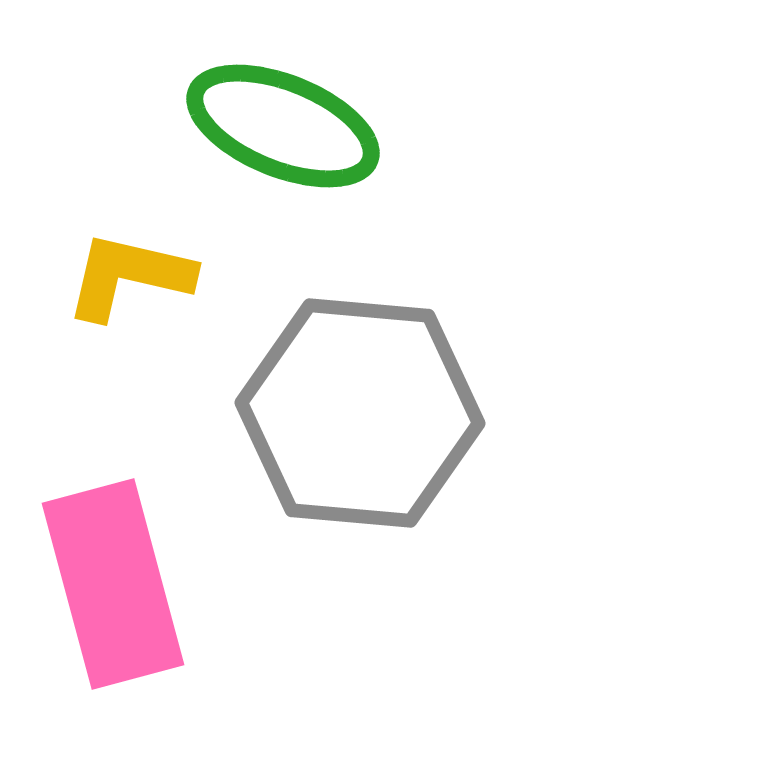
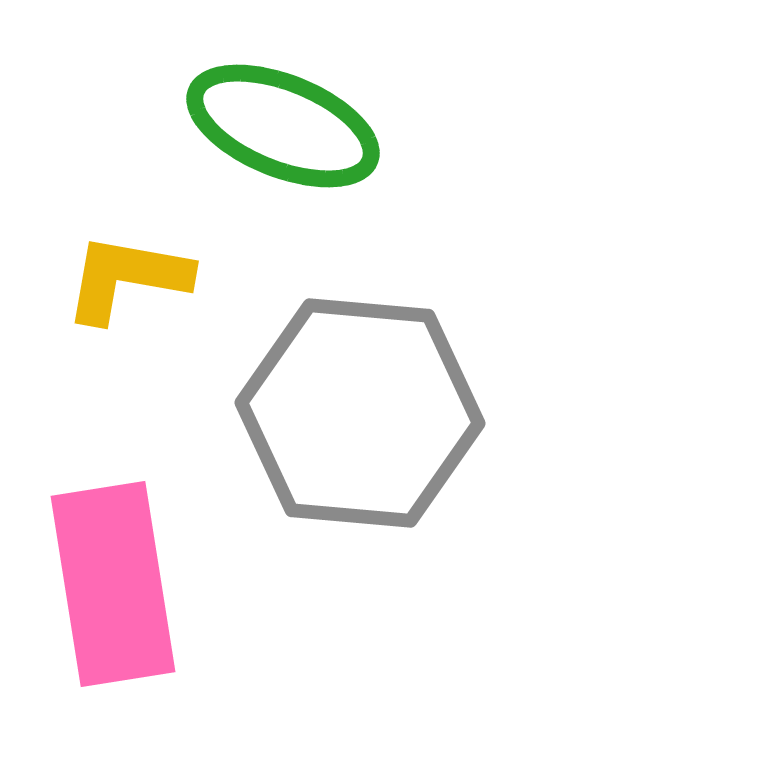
yellow L-shape: moved 2 px left, 2 px down; rotated 3 degrees counterclockwise
pink rectangle: rotated 6 degrees clockwise
